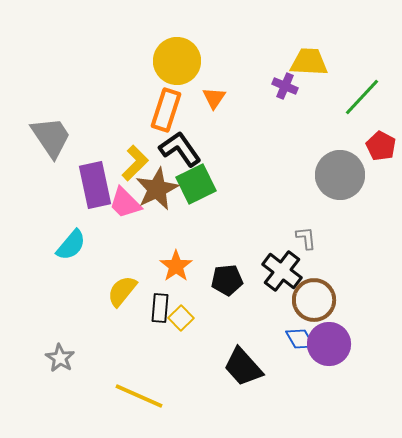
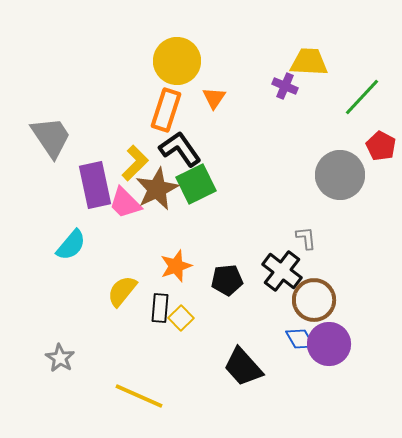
orange star: rotated 16 degrees clockwise
